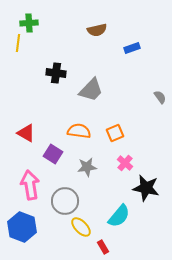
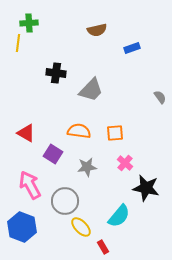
orange square: rotated 18 degrees clockwise
pink arrow: rotated 20 degrees counterclockwise
